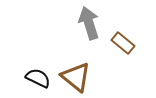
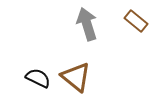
gray arrow: moved 2 px left, 1 px down
brown rectangle: moved 13 px right, 22 px up
